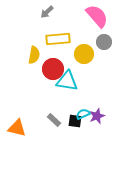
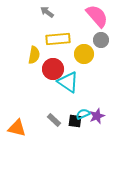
gray arrow: rotated 80 degrees clockwise
gray circle: moved 3 px left, 2 px up
cyan triangle: moved 1 px right, 1 px down; rotated 25 degrees clockwise
